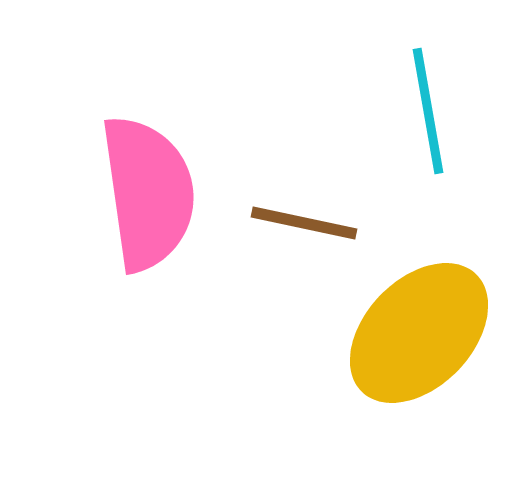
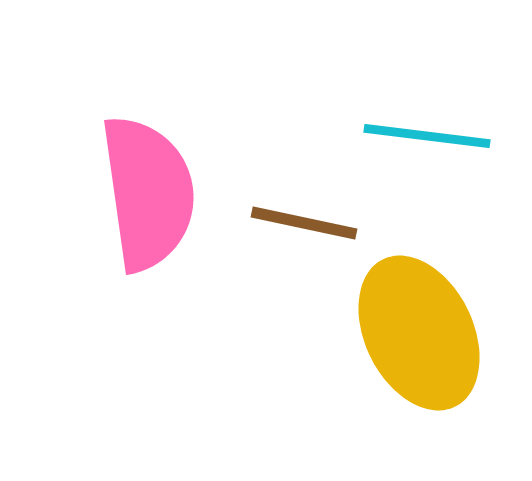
cyan line: moved 1 px left, 25 px down; rotated 73 degrees counterclockwise
yellow ellipse: rotated 70 degrees counterclockwise
